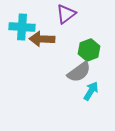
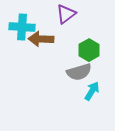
brown arrow: moved 1 px left
green hexagon: rotated 10 degrees counterclockwise
gray semicircle: rotated 20 degrees clockwise
cyan arrow: moved 1 px right
